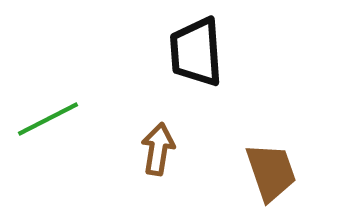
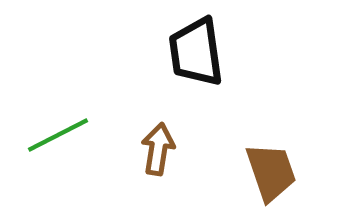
black trapezoid: rotated 4 degrees counterclockwise
green line: moved 10 px right, 16 px down
